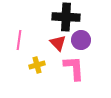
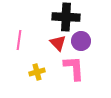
purple circle: moved 1 px down
yellow cross: moved 7 px down
